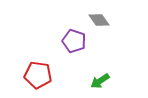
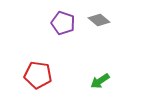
gray diamond: rotated 15 degrees counterclockwise
purple pentagon: moved 11 px left, 18 px up
